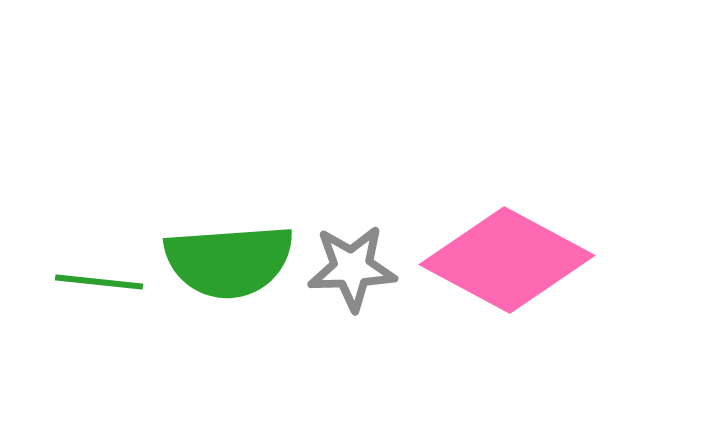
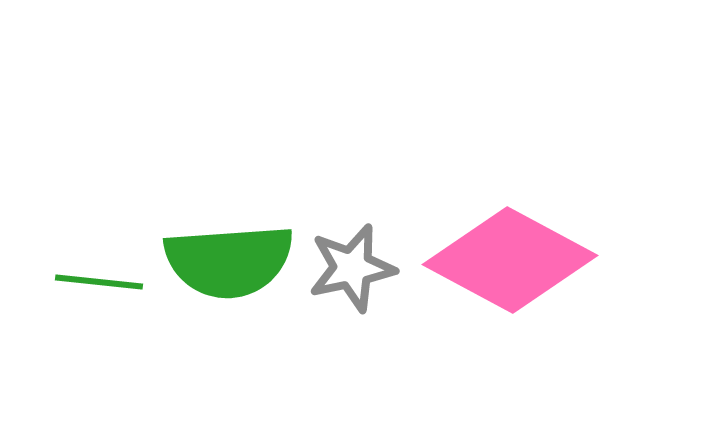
pink diamond: moved 3 px right
gray star: rotated 10 degrees counterclockwise
